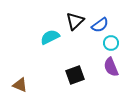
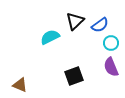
black square: moved 1 px left, 1 px down
